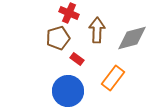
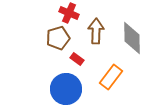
brown arrow: moved 1 px left, 1 px down
gray diamond: rotated 76 degrees counterclockwise
orange rectangle: moved 2 px left, 1 px up
blue circle: moved 2 px left, 2 px up
